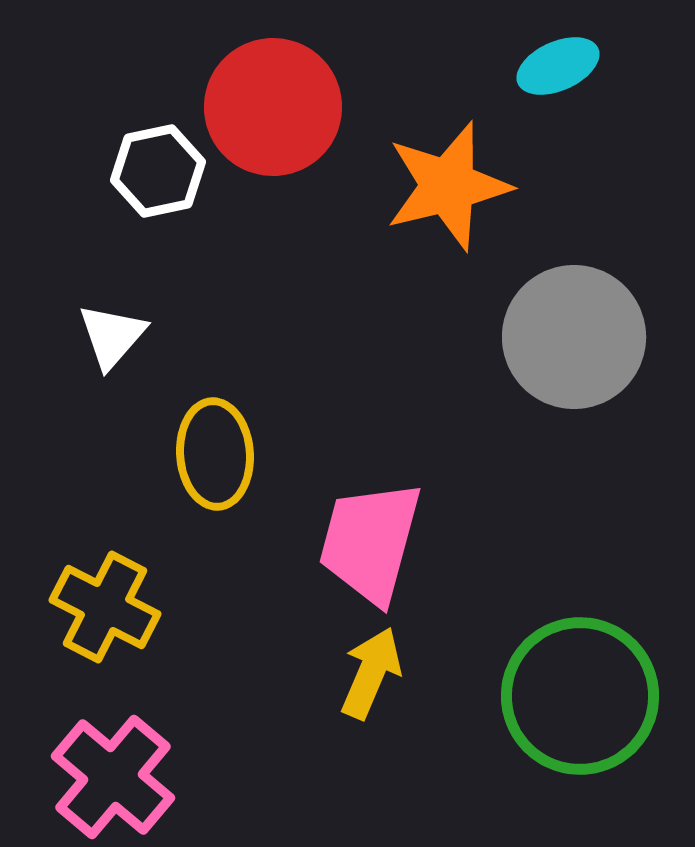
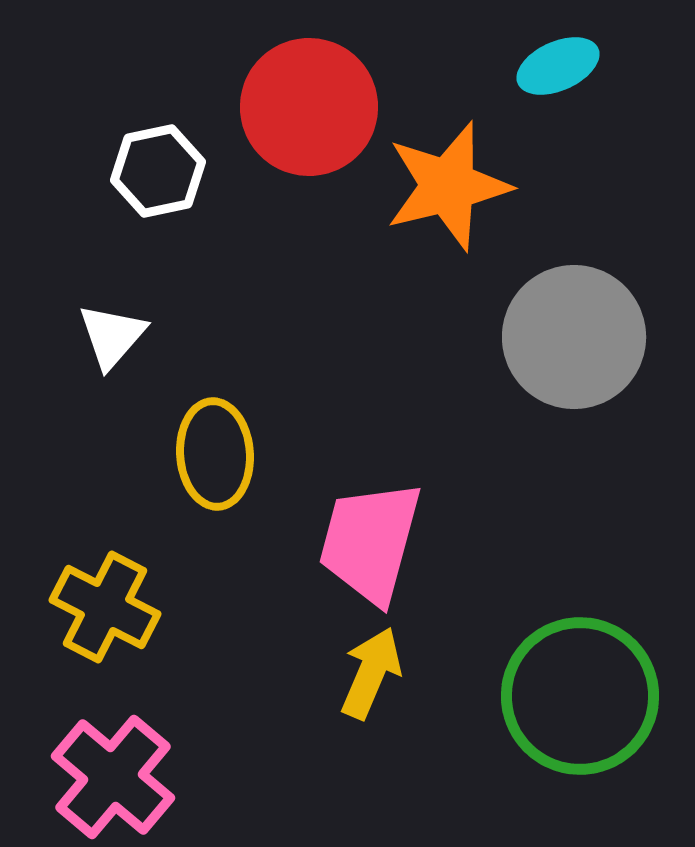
red circle: moved 36 px right
